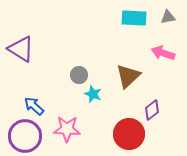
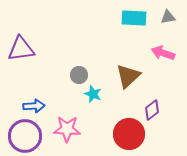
purple triangle: rotated 40 degrees counterclockwise
blue arrow: rotated 135 degrees clockwise
